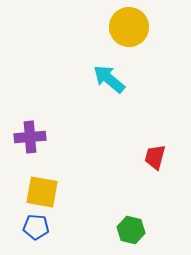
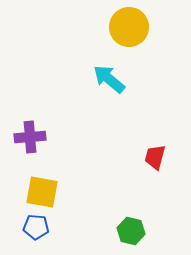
green hexagon: moved 1 px down
